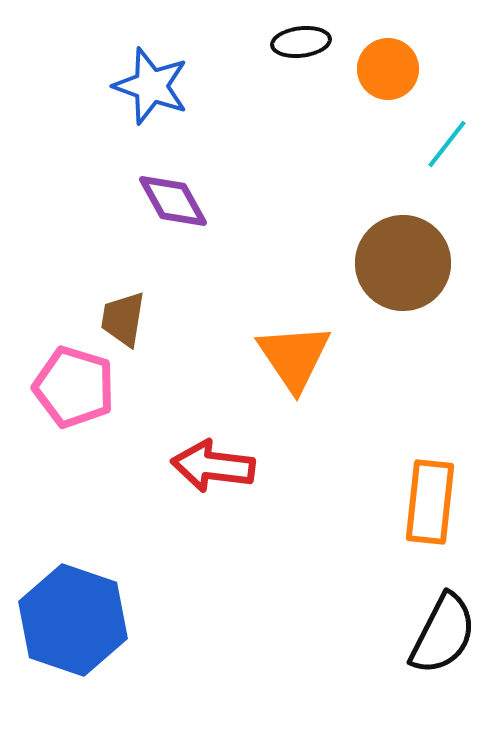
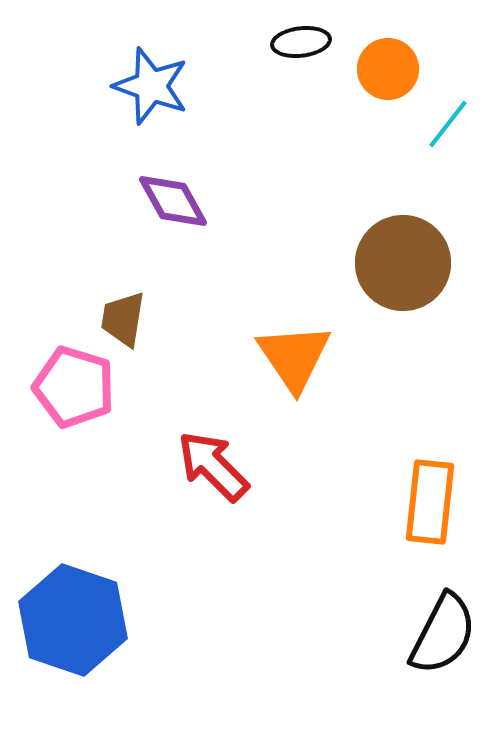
cyan line: moved 1 px right, 20 px up
red arrow: rotated 38 degrees clockwise
